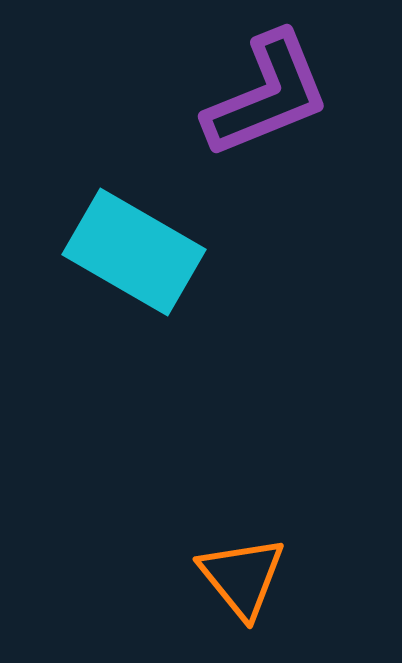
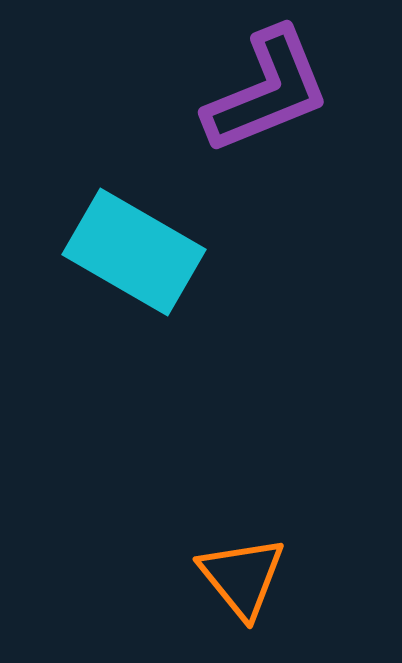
purple L-shape: moved 4 px up
